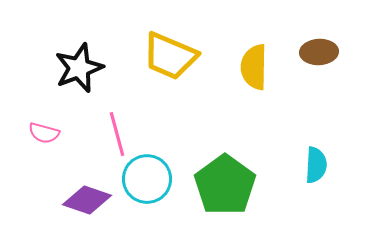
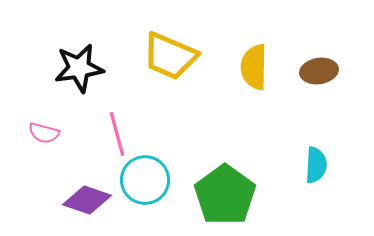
brown ellipse: moved 19 px down; rotated 6 degrees counterclockwise
black star: rotated 12 degrees clockwise
cyan circle: moved 2 px left, 1 px down
green pentagon: moved 10 px down
